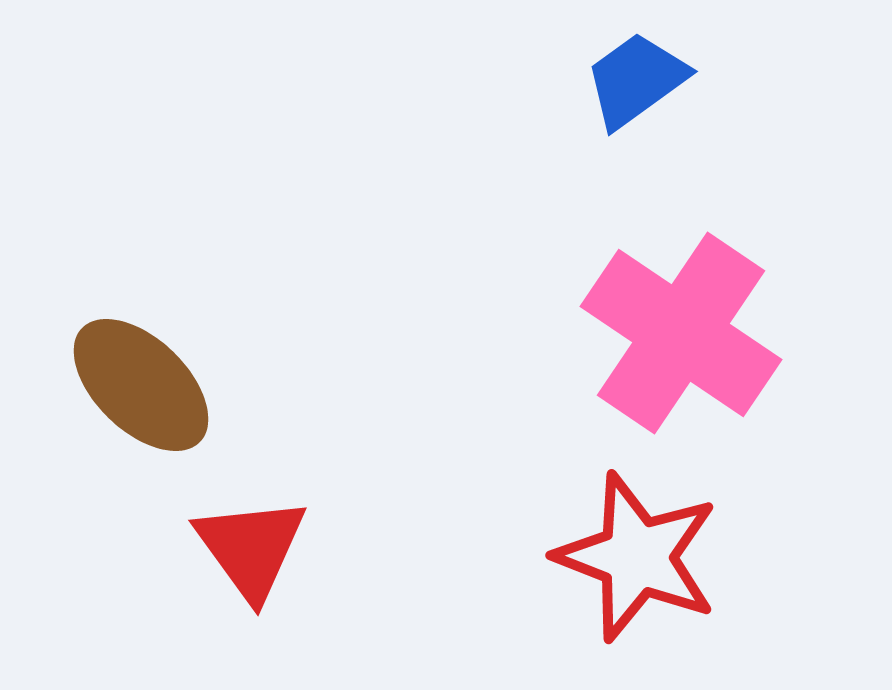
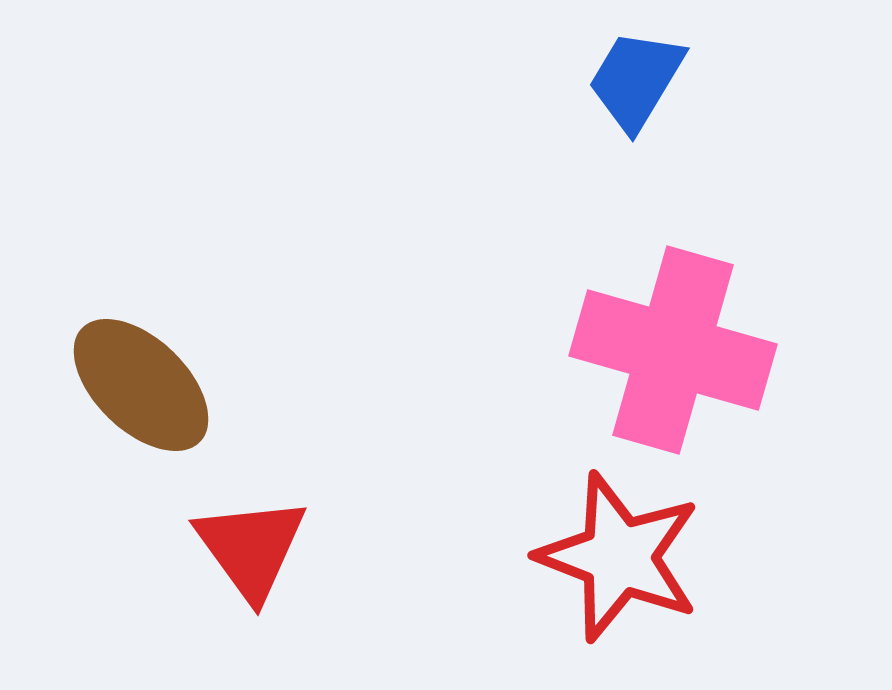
blue trapezoid: rotated 23 degrees counterclockwise
pink cross: moved 8 px left, 17 px down; rotated 18 degrees counterclockwise
red star: moved 18 px left
